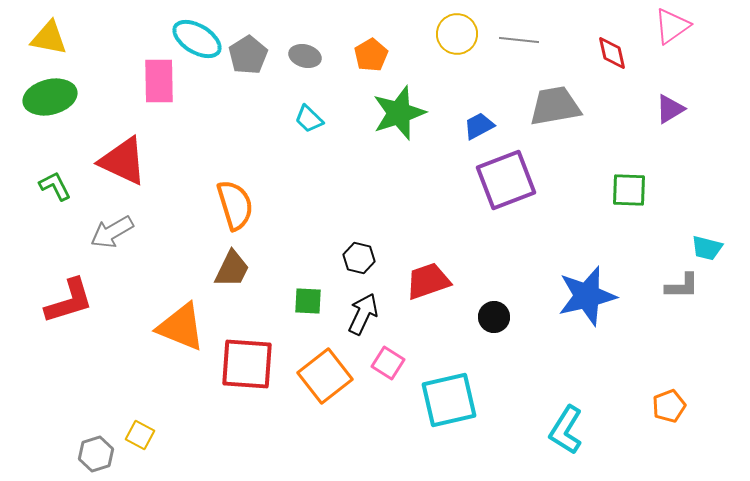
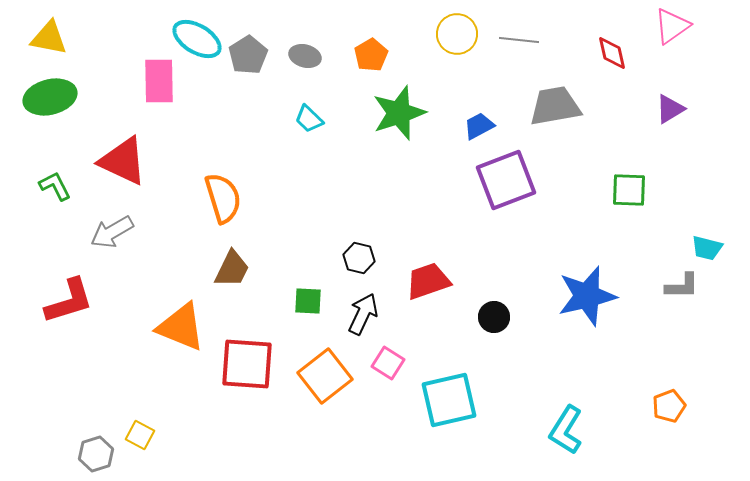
orange semicircle at (235, 205): moved 12 px left, 7 px up
